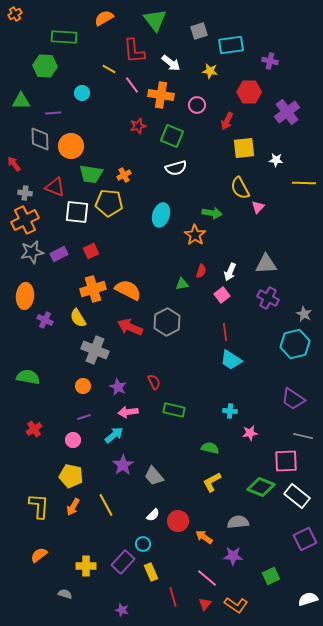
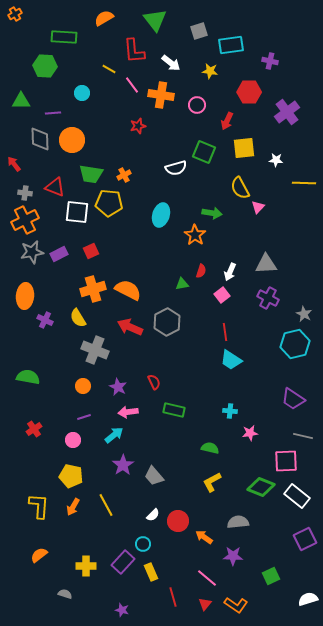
green square at (172, 136): moved 32 px right, 16 px down
orange circle at (71, 146): moved 1 px right, 6 px up
